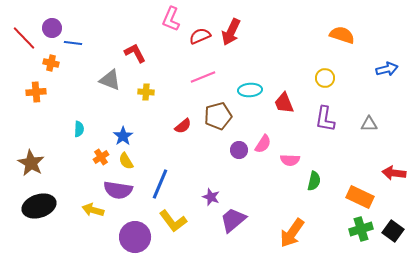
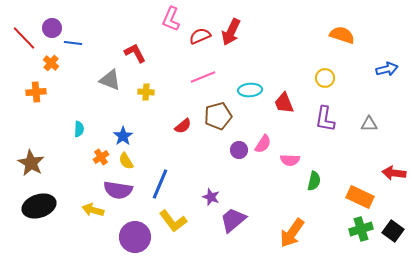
orange cross at (51, 63): rotated 28 degrees clockwise
